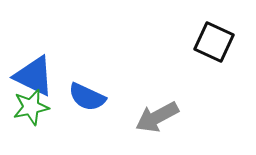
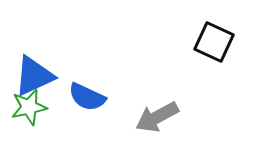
blue triangle: rotated 51 degrees counterclockwise
green star: moved 2 px left
